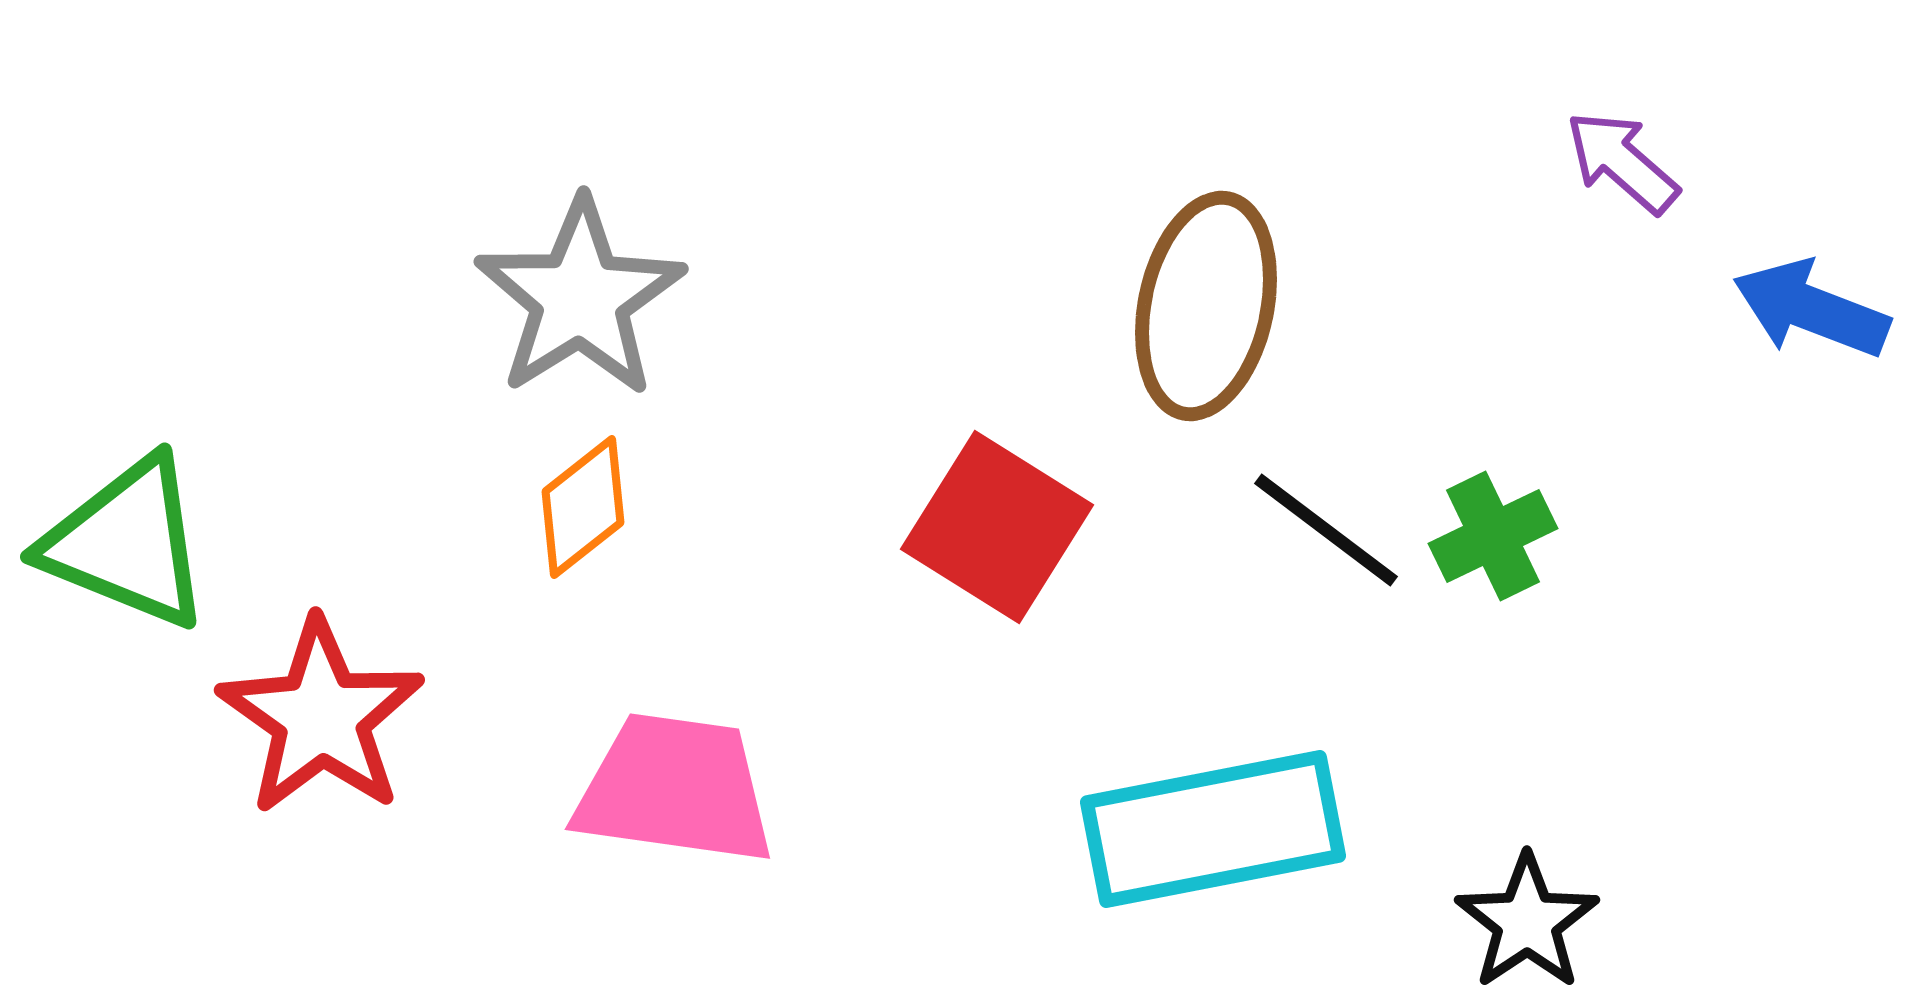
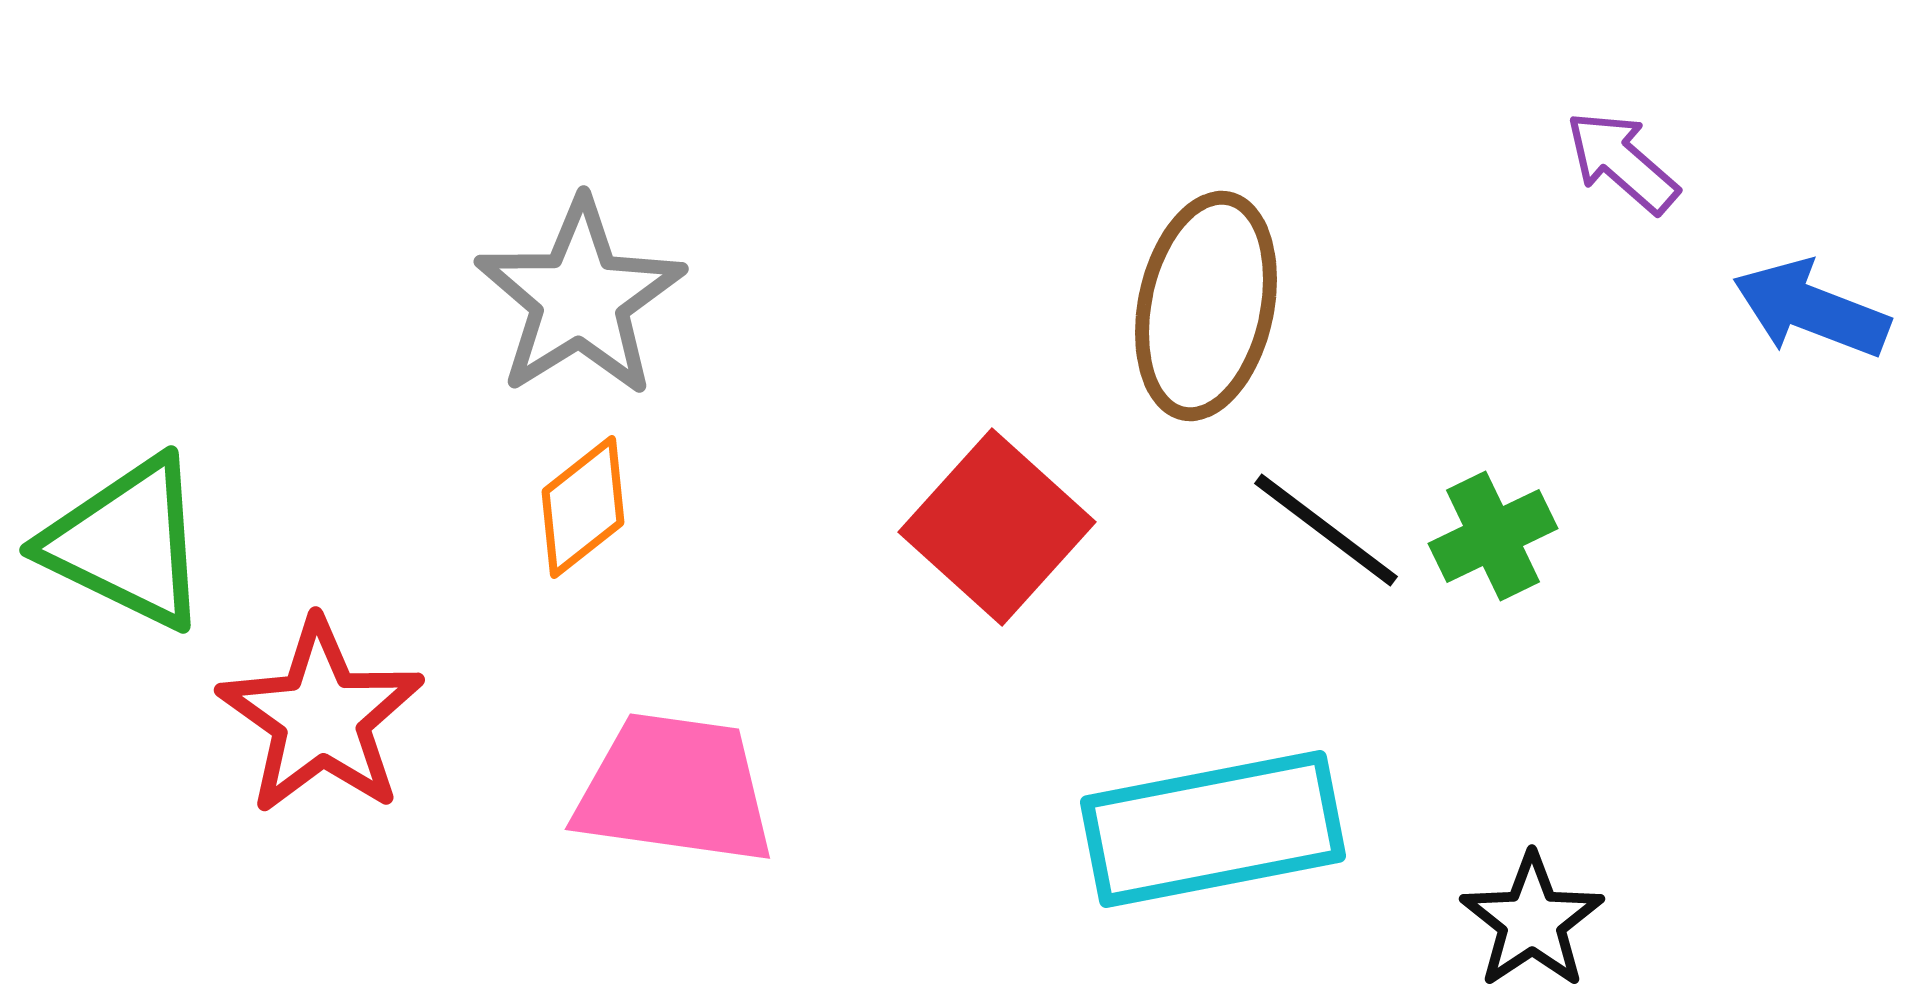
red square: rotated 10 degrees clockwise
green triangle: rotated 4 degrees clockwise
black star: moved 5 px right, 1 px up
